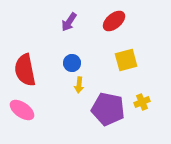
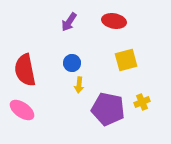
red ellipse: rotated 50 degrees clockwise
